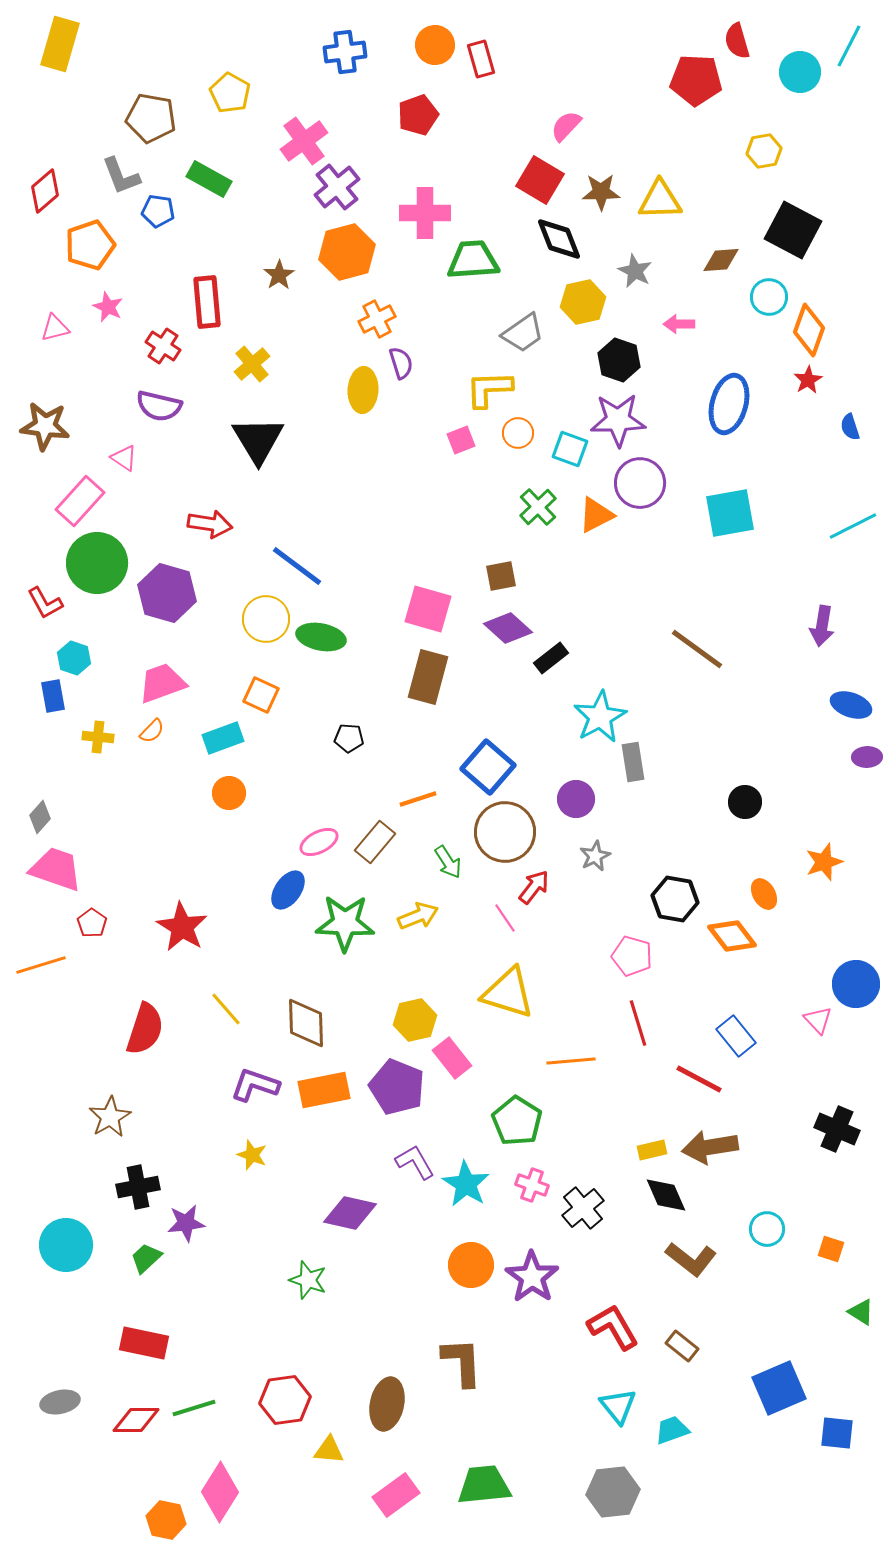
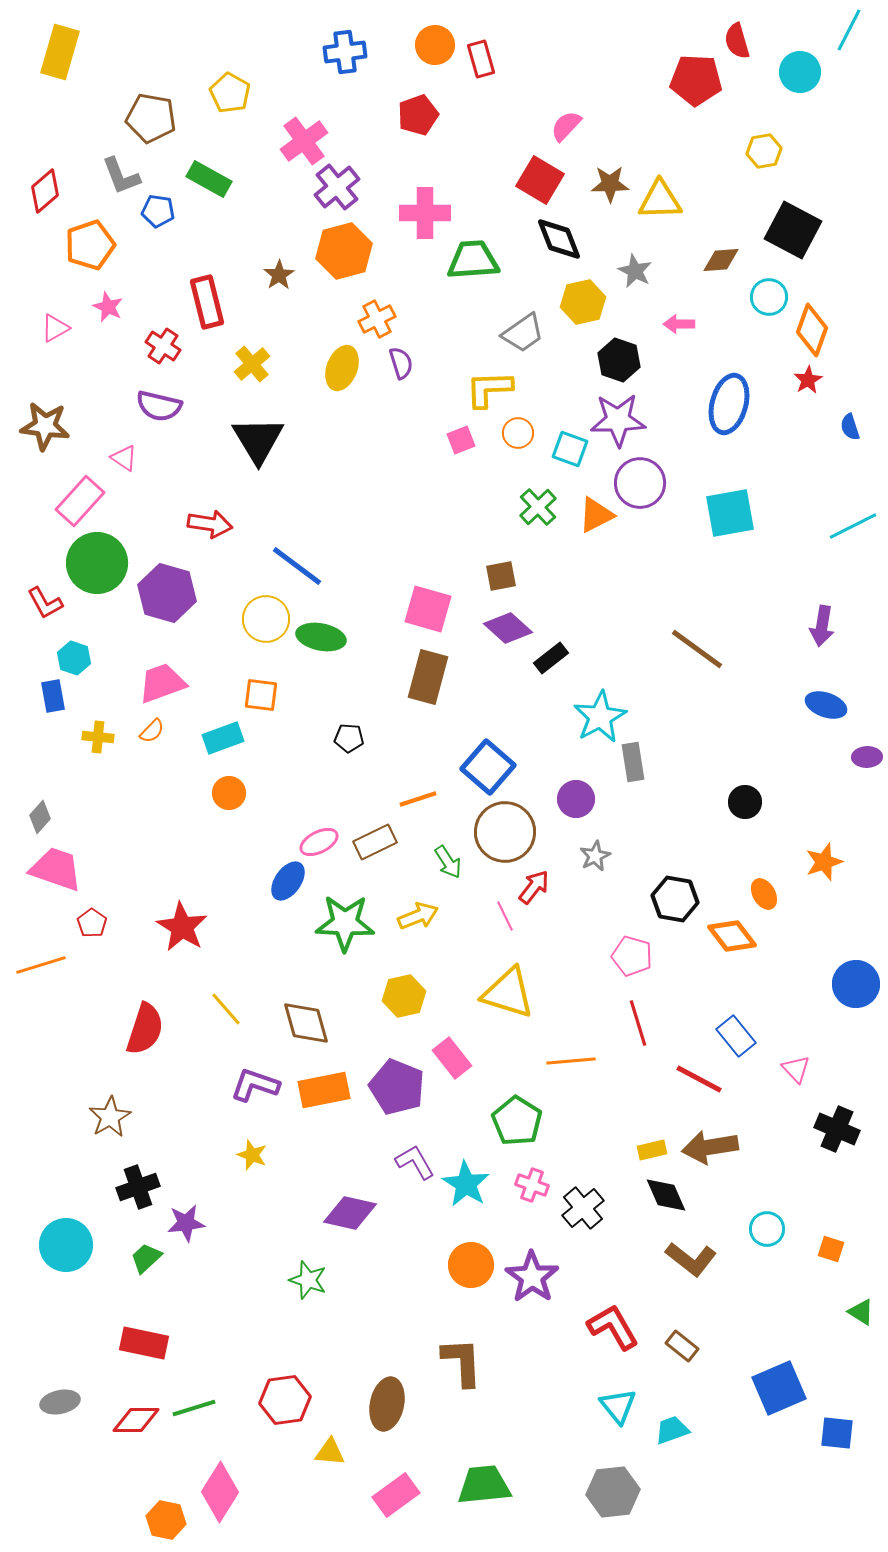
yellow rectangle at (60, 44): moved 8 px down
cyan line at (849, 46): moved 16 px up
brown star at (601, 192): moved 9 px right, 8 px up
orange hexagon at (347, 252): moved 3 px left, 1 px up
red rectangle at (207, 302): rotated 9 degrees counterclockwise
pink triangle at (55, 328): rotated 16 degrees counterclockwise
orange diamond at (809, 330): moved 3 px right
yellow ellipse at (363, 390): moved 21 px left, 22 px up; rotated 18 degrees clockwise
orange square at (261, 695): rotated 18 degrees counterclockwise
blue ellipse at (851, 705): moved 25 px left
brown rectangle at (375, 842): rotated 24 degrees clockwise
blue ellipse at (288, 890): moved 9 px up
pink line at (505, 918): moved 2 px up; rotated 8 degrees clockwise
yellow hexagon at (415, 1020): moved 11 px left, 24 px up
pink triangle at (818, 1020): moved 22 px left, 49 px down
brown diamond at (306, 1023): rotated 14 degrees counterclockwise
black cross at (138, 1187): rotated 9 degrees counterclockwise
yellow triangle at (329, 1450): moved 1 px right, 2 px down
